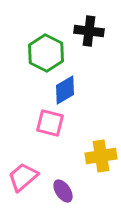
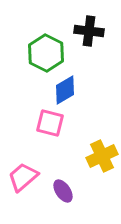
yellow cross: moved 1 px right; rotated 16 degrees counterclockwise
